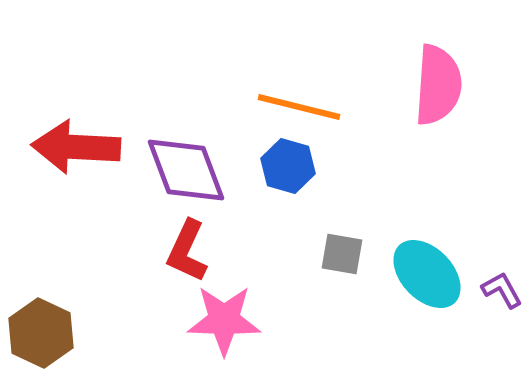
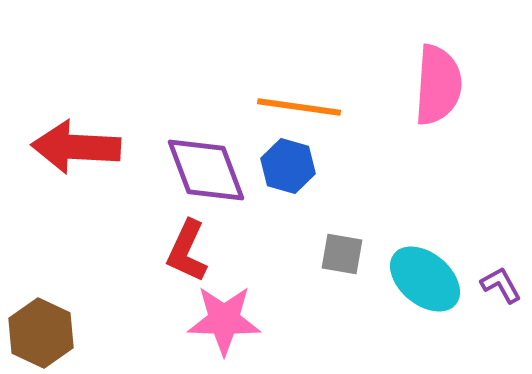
orange line: rotated 6 degrees counterclockwise
purple diamond: moved 20 px right
cyan ellipse: moved 2 px left, 5 px down; rotated 6 degrees counterclockwise
purple L-shape: moved 1 px left, 5 px up
